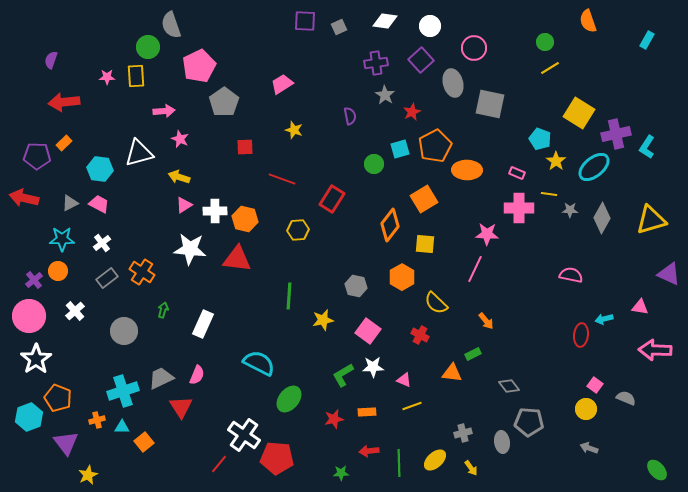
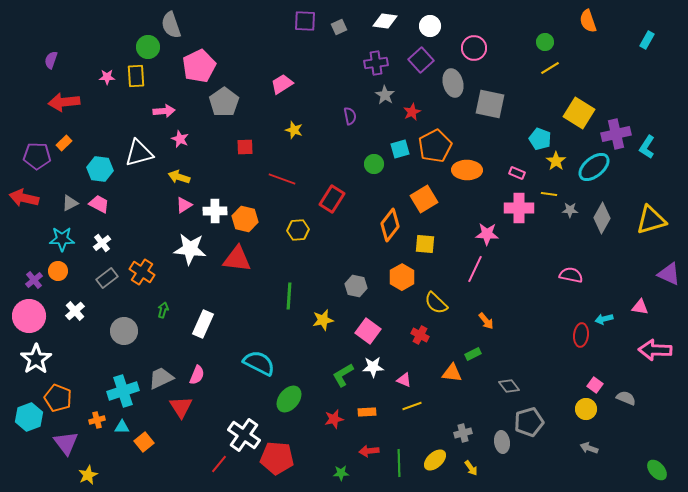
gray pentagon at (529, 422): rotated 20 degrees counterclockwise
